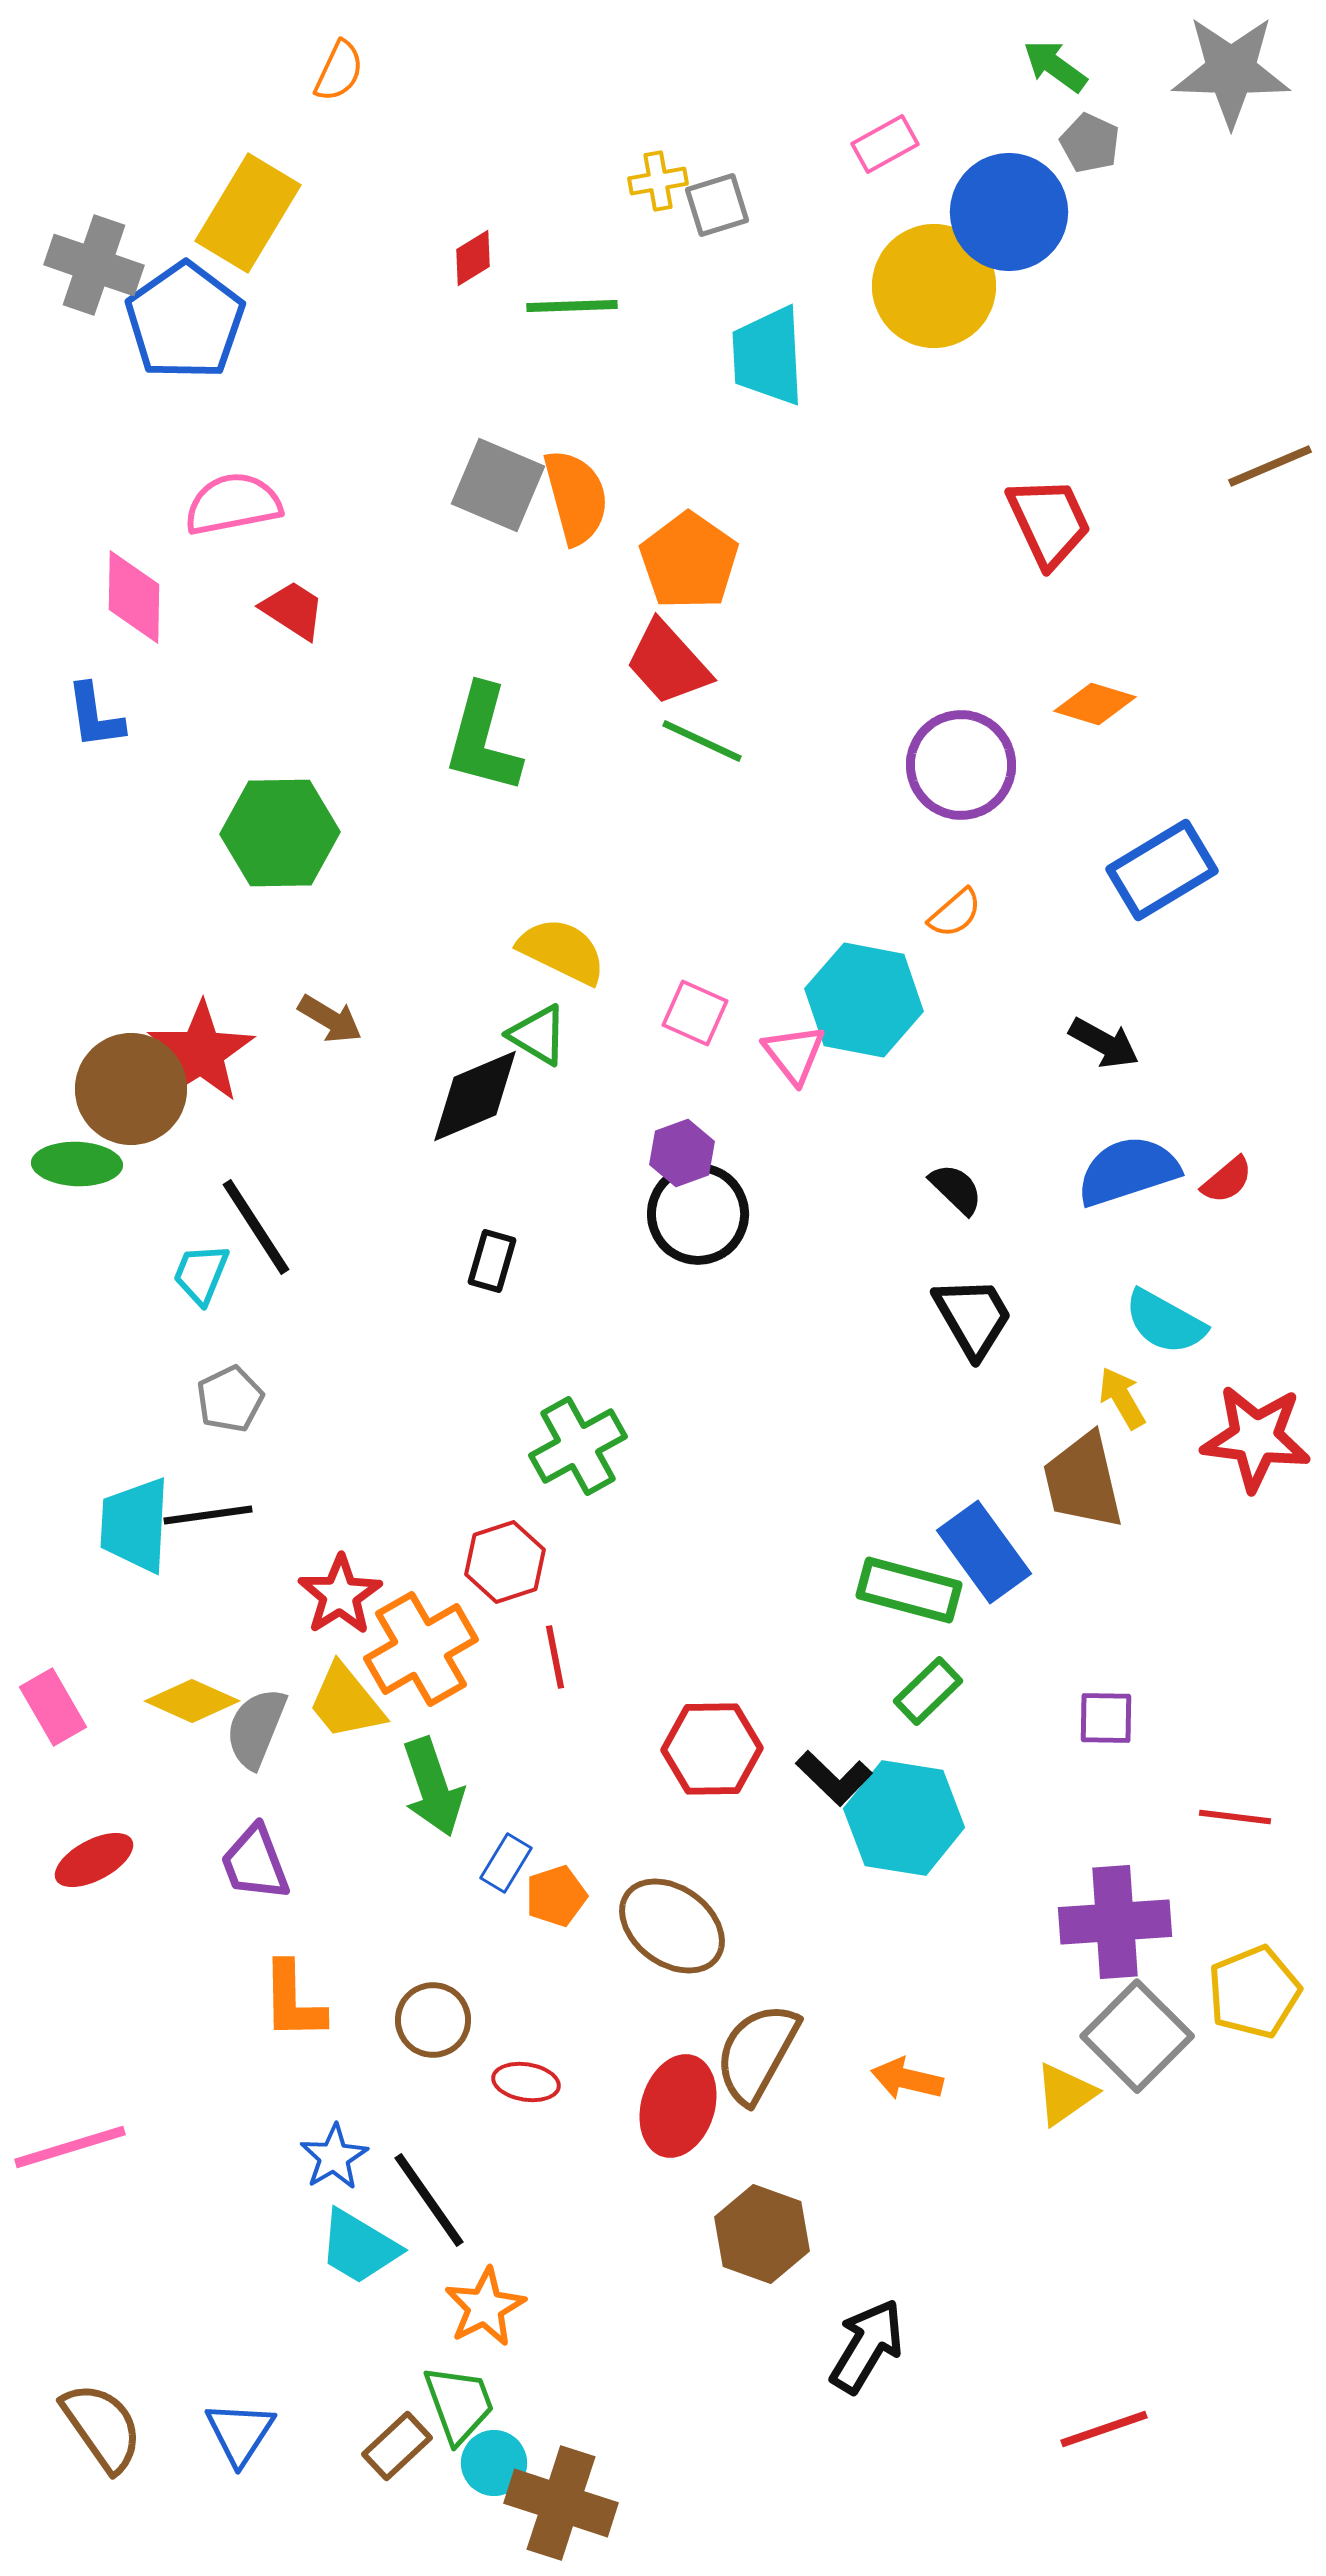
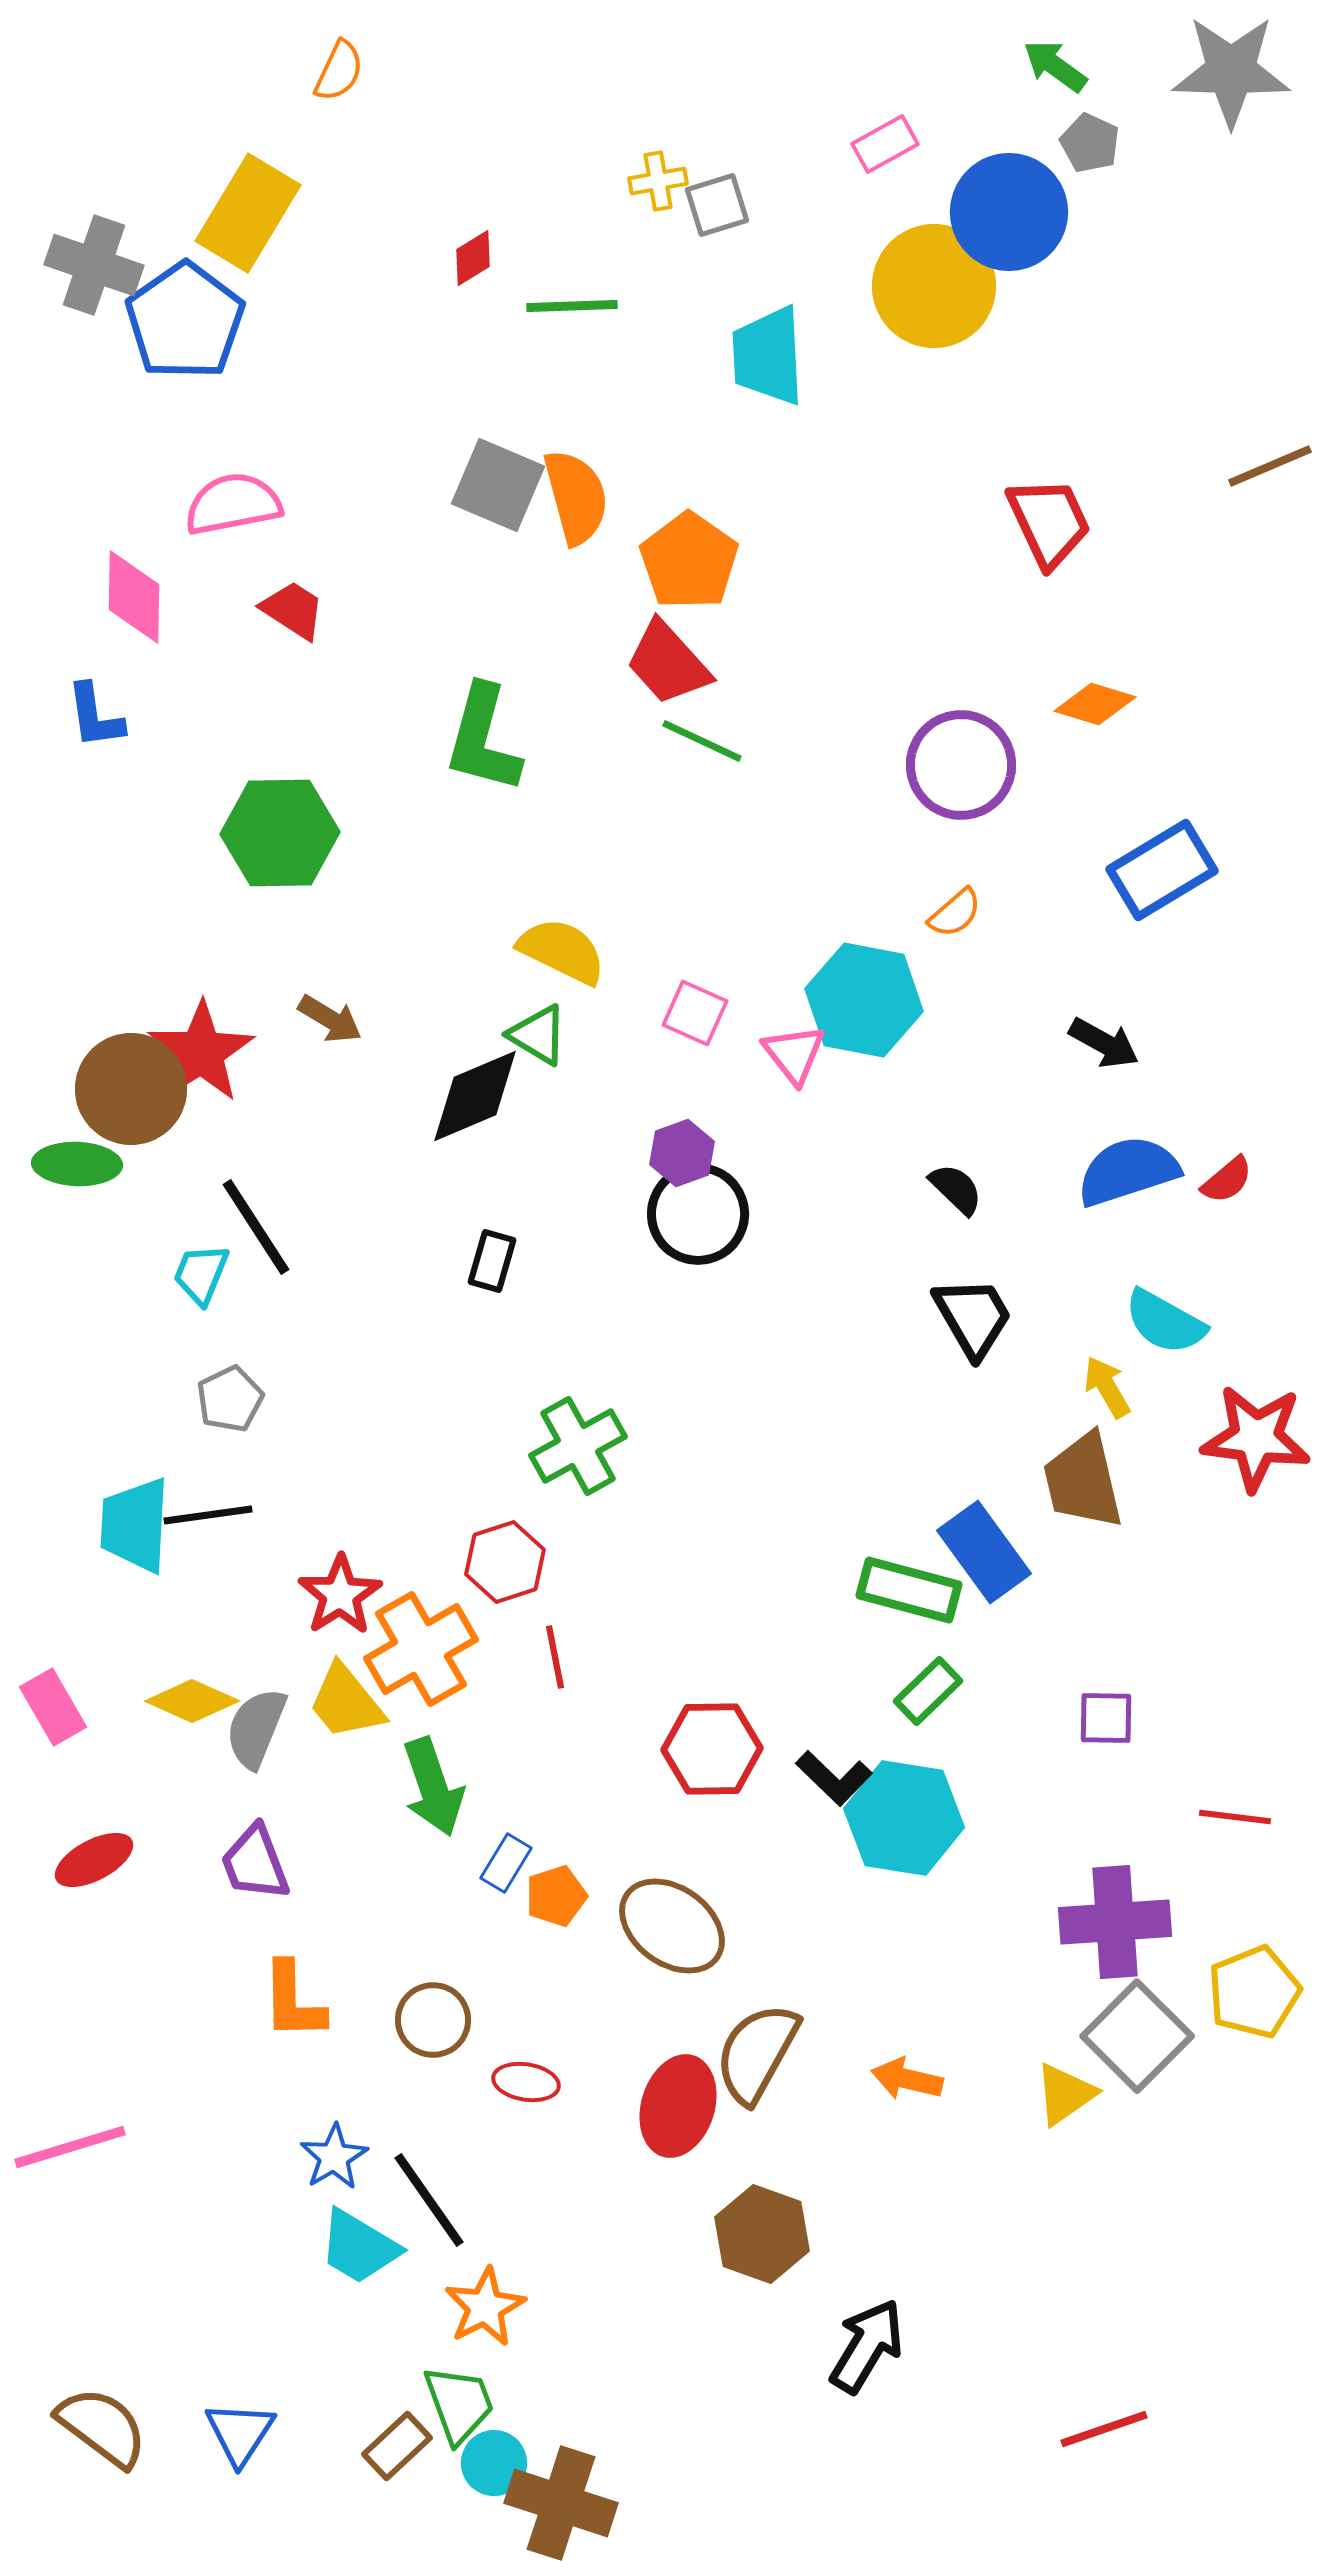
yellow arrow at (1122, 1398): moved 15 px left, 11 px up
brown semicircle at (102, 2427): rotated 18 degrees counterclockwise
